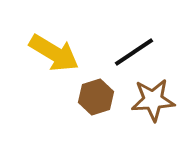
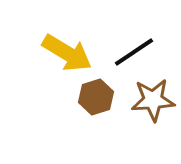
yellow arrow: moved 13 px right
